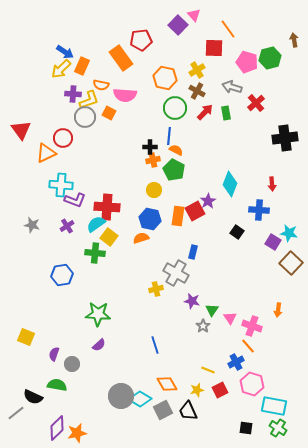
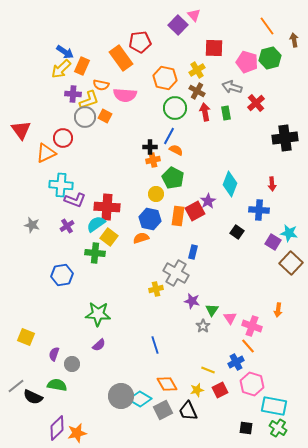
orange line at (228, 29): moved 39 px right, 3 px up
red pentagon at (141, 40): moved 1 px left, 2 px down
red arrow at (205, 112): rotated 54 degrees counterclockwise
orange square at (109, 113): moved 4 px left, 3 px down
blue line at (169, 136): rotated 24 degrees clockwise
green pentagon at (174, 170): moved 1 px left, 8 px down
yellow circle at (154, 190): moved 2 px right, 4 px down
gray line at (16, 413): moved 27 px up
